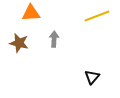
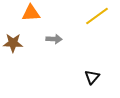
yellow line: rotated 15 degrees counterclockwise
gray arrow: rotated 91 degrees clockwise
brown star: moved 6 px left; rotated 12 degrees counterclockwise
